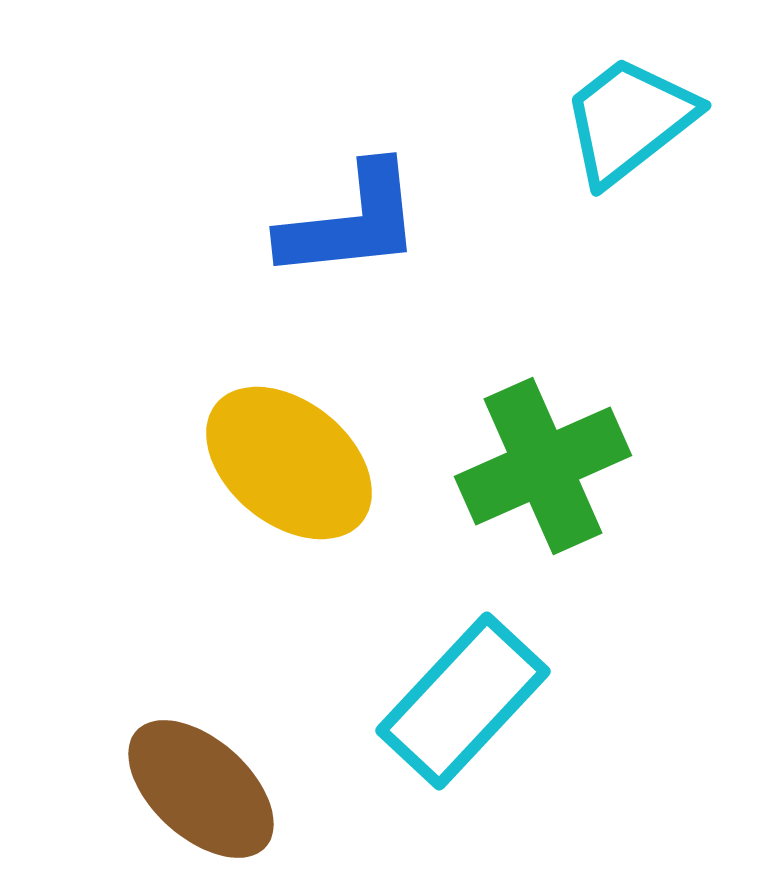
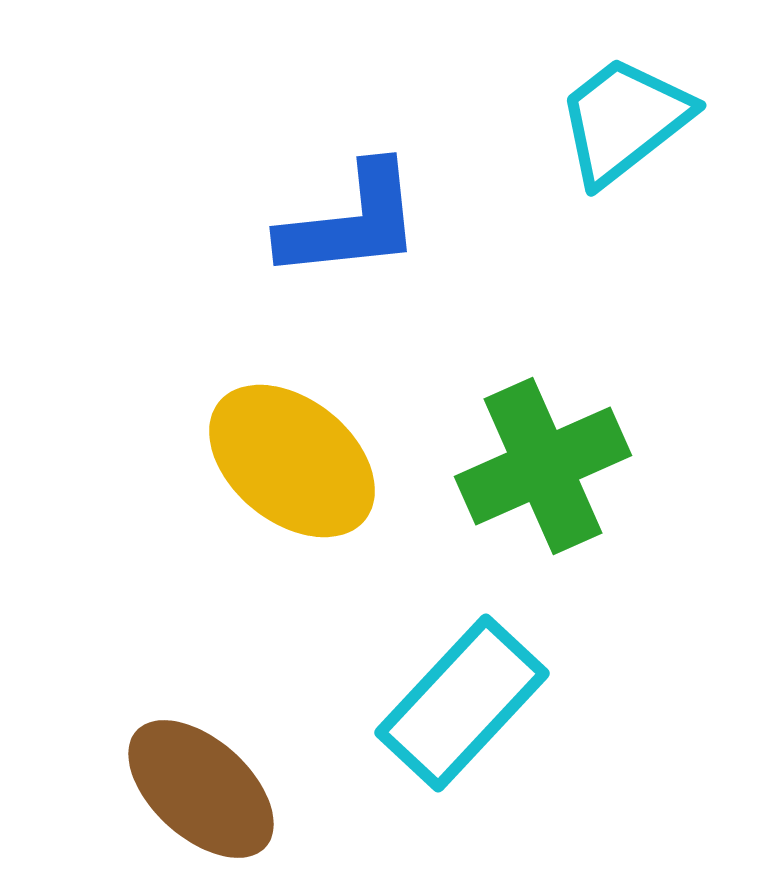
cyan trapezoid: moved 5 px left
yellow ellipse: moved 3 px right, 2 px up
cyan rectangle: moved 1 px left, 2 px down
